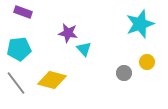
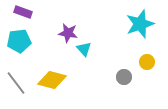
cyan pentagon: moved 8 px up
gray circle: moved 4 px down
